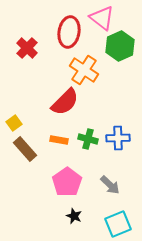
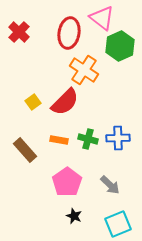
red ellipse: moved 1 px down
red cross: moved 8 px left, 16 px up
yellow square: moved 19 px right, 21 px up
brown rectangle: moved 1 px down
